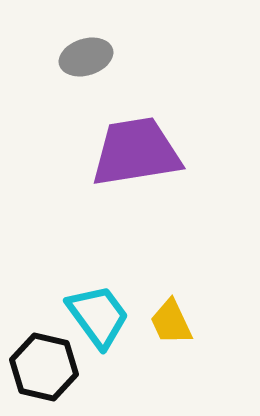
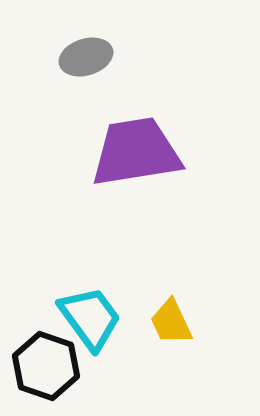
cyan trapezoid: moved 8 px left, 2 px down
black hexagon: moved 2 px right, 1 px up; rotated 6 degrees clockwise
